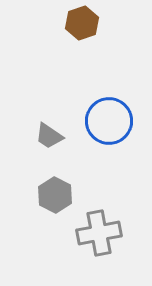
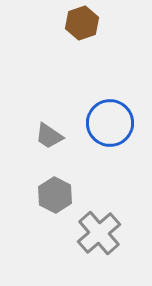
blue circle: moved 1 px right, 2 px down
gray cross: rotated 30 degrees counterclockwise
